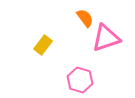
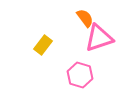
pink triangle: moved 7 px left
pink hexagon: moved 5 px up
